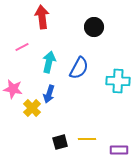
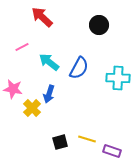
red arrow: rotated 40 degrees counterclockwise
black circle: moved 5 px right, 2 px up
cyan arrow: rotated 65 degrees counterclockwise
cyan cross: moved 3 px up
yellow line: rotated 18 degrees clockwise
purple rectangle: moved 7 px left, 1 px down; rotated 18 degrees clockwise
